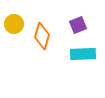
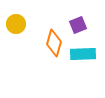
yellow circle: moved 2 px right
orange diamond: moved 12 px right, 7 px down
